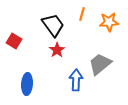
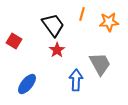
gray trapezoid: rotated 100 degrees clockwise
blue ellipse: rotated 35 degrees clockwise
